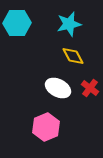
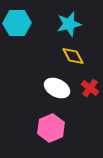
white ellipse: moved 1 px left
pink hexagon: moved 5 px right, 1 px down
